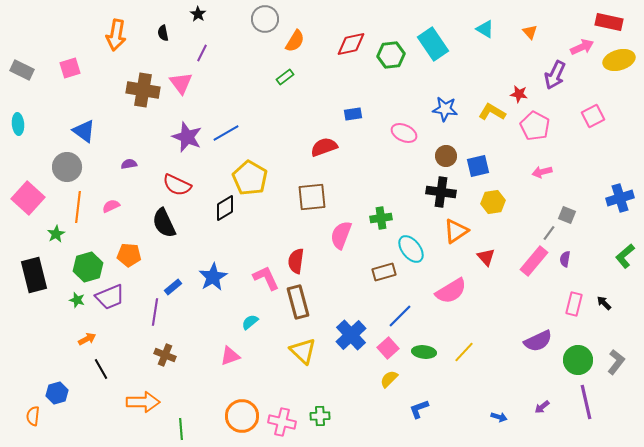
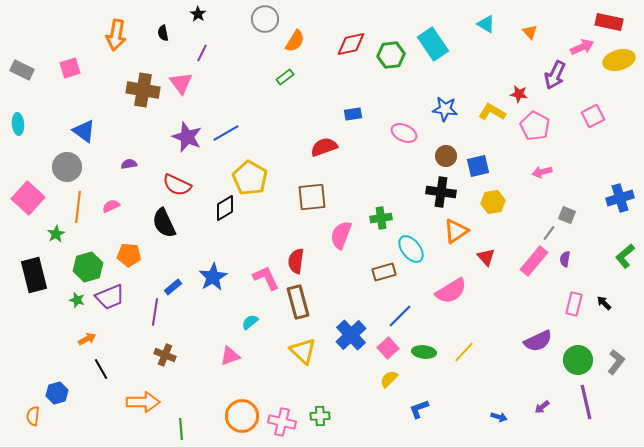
cyan triangle at (485, 29): moved 1 px right, 5 px up
